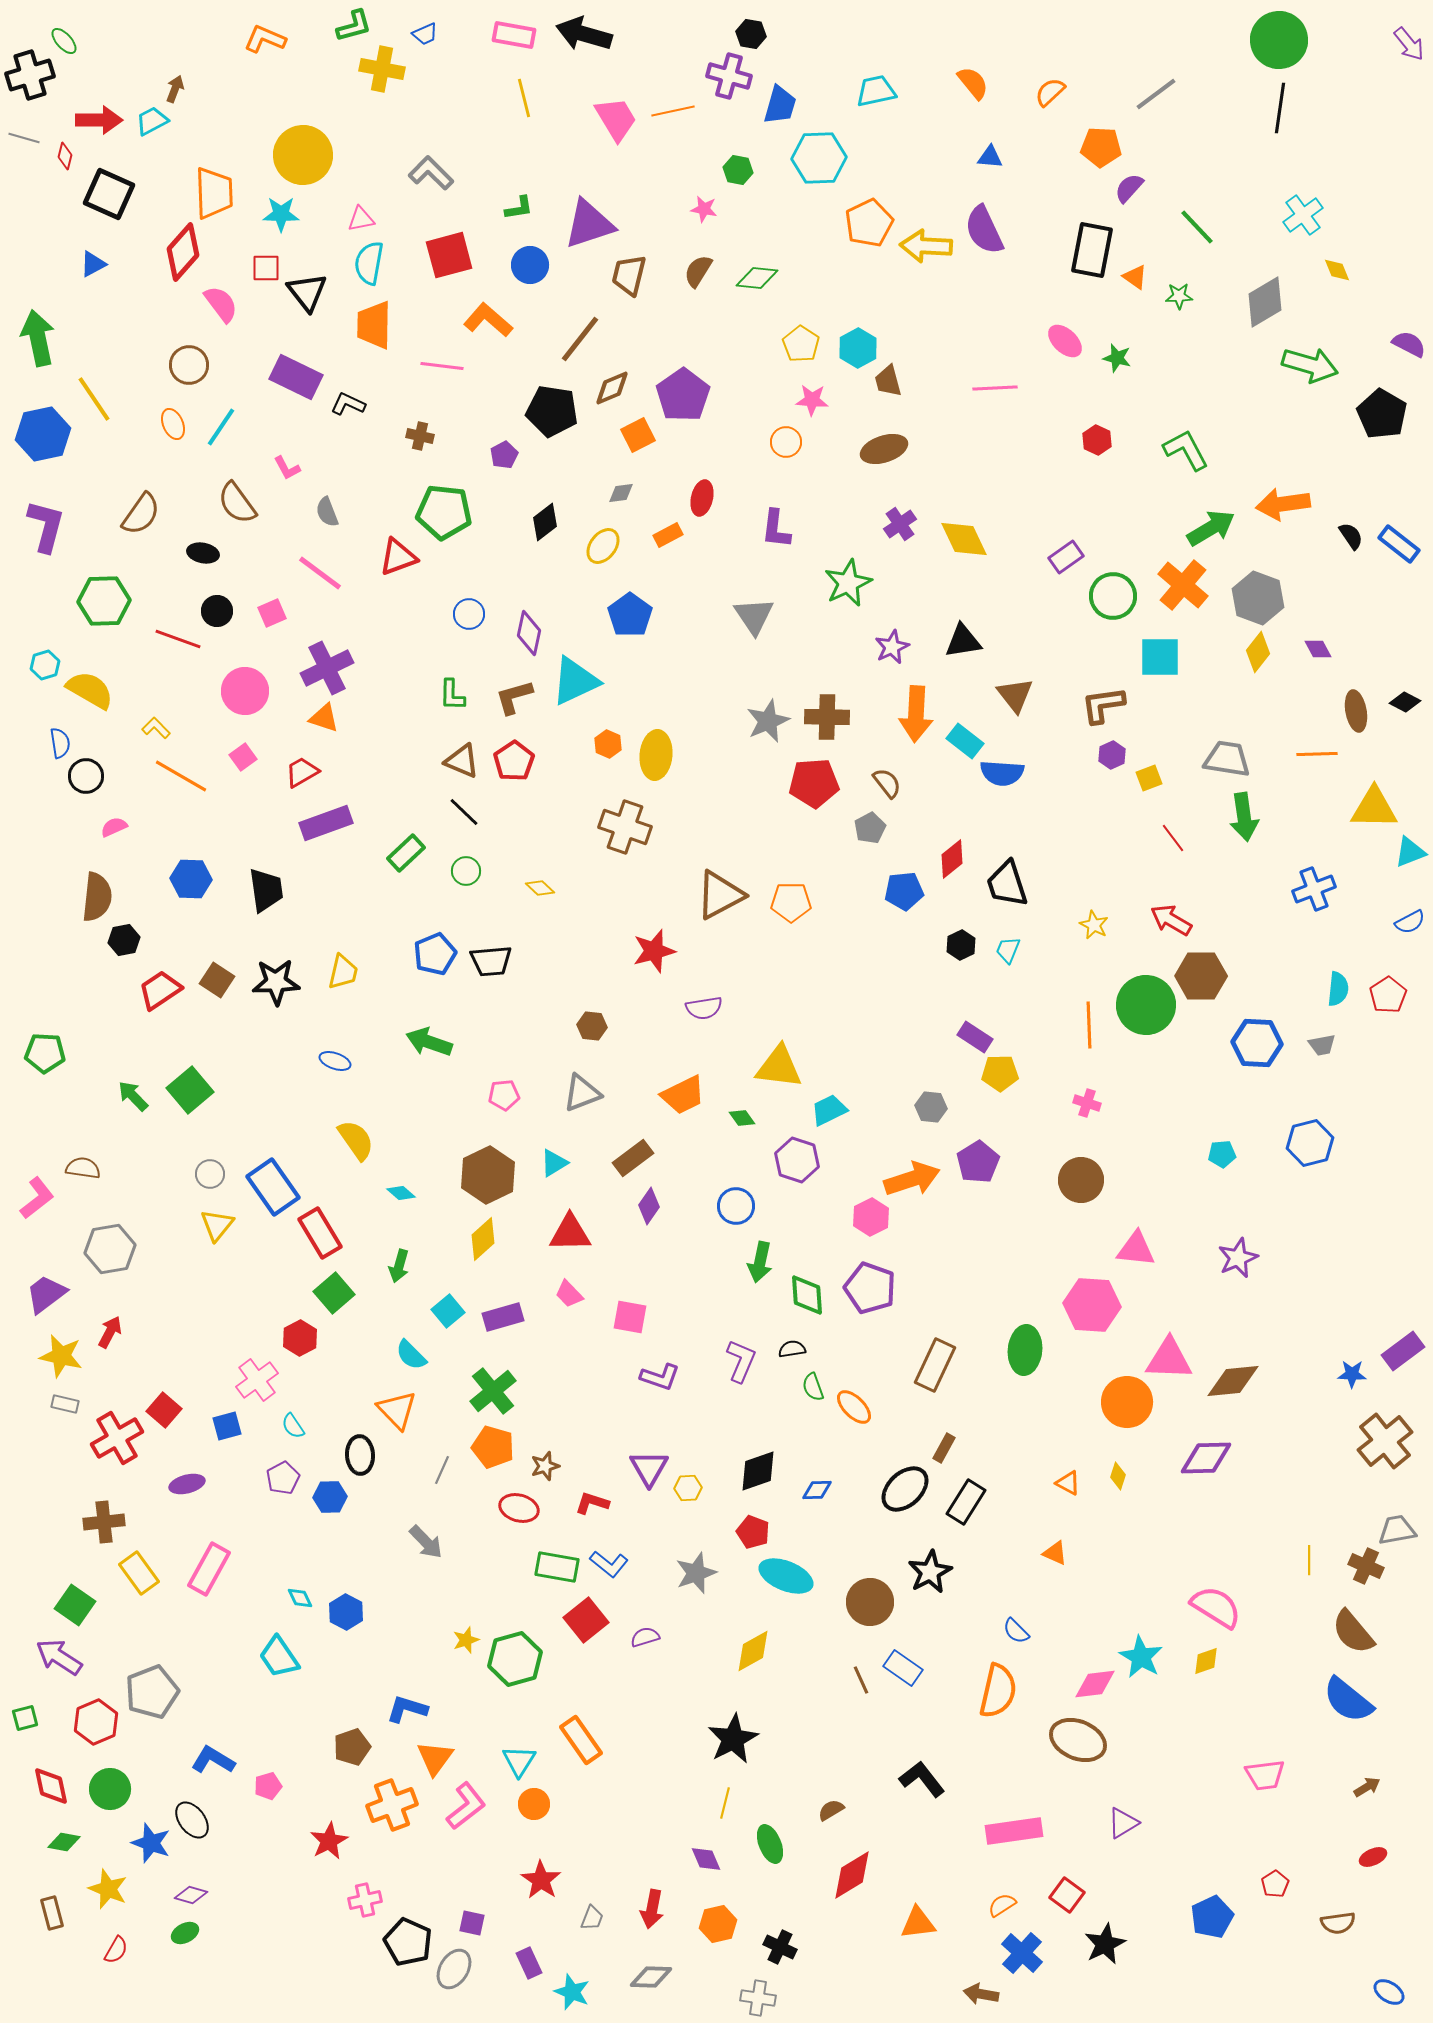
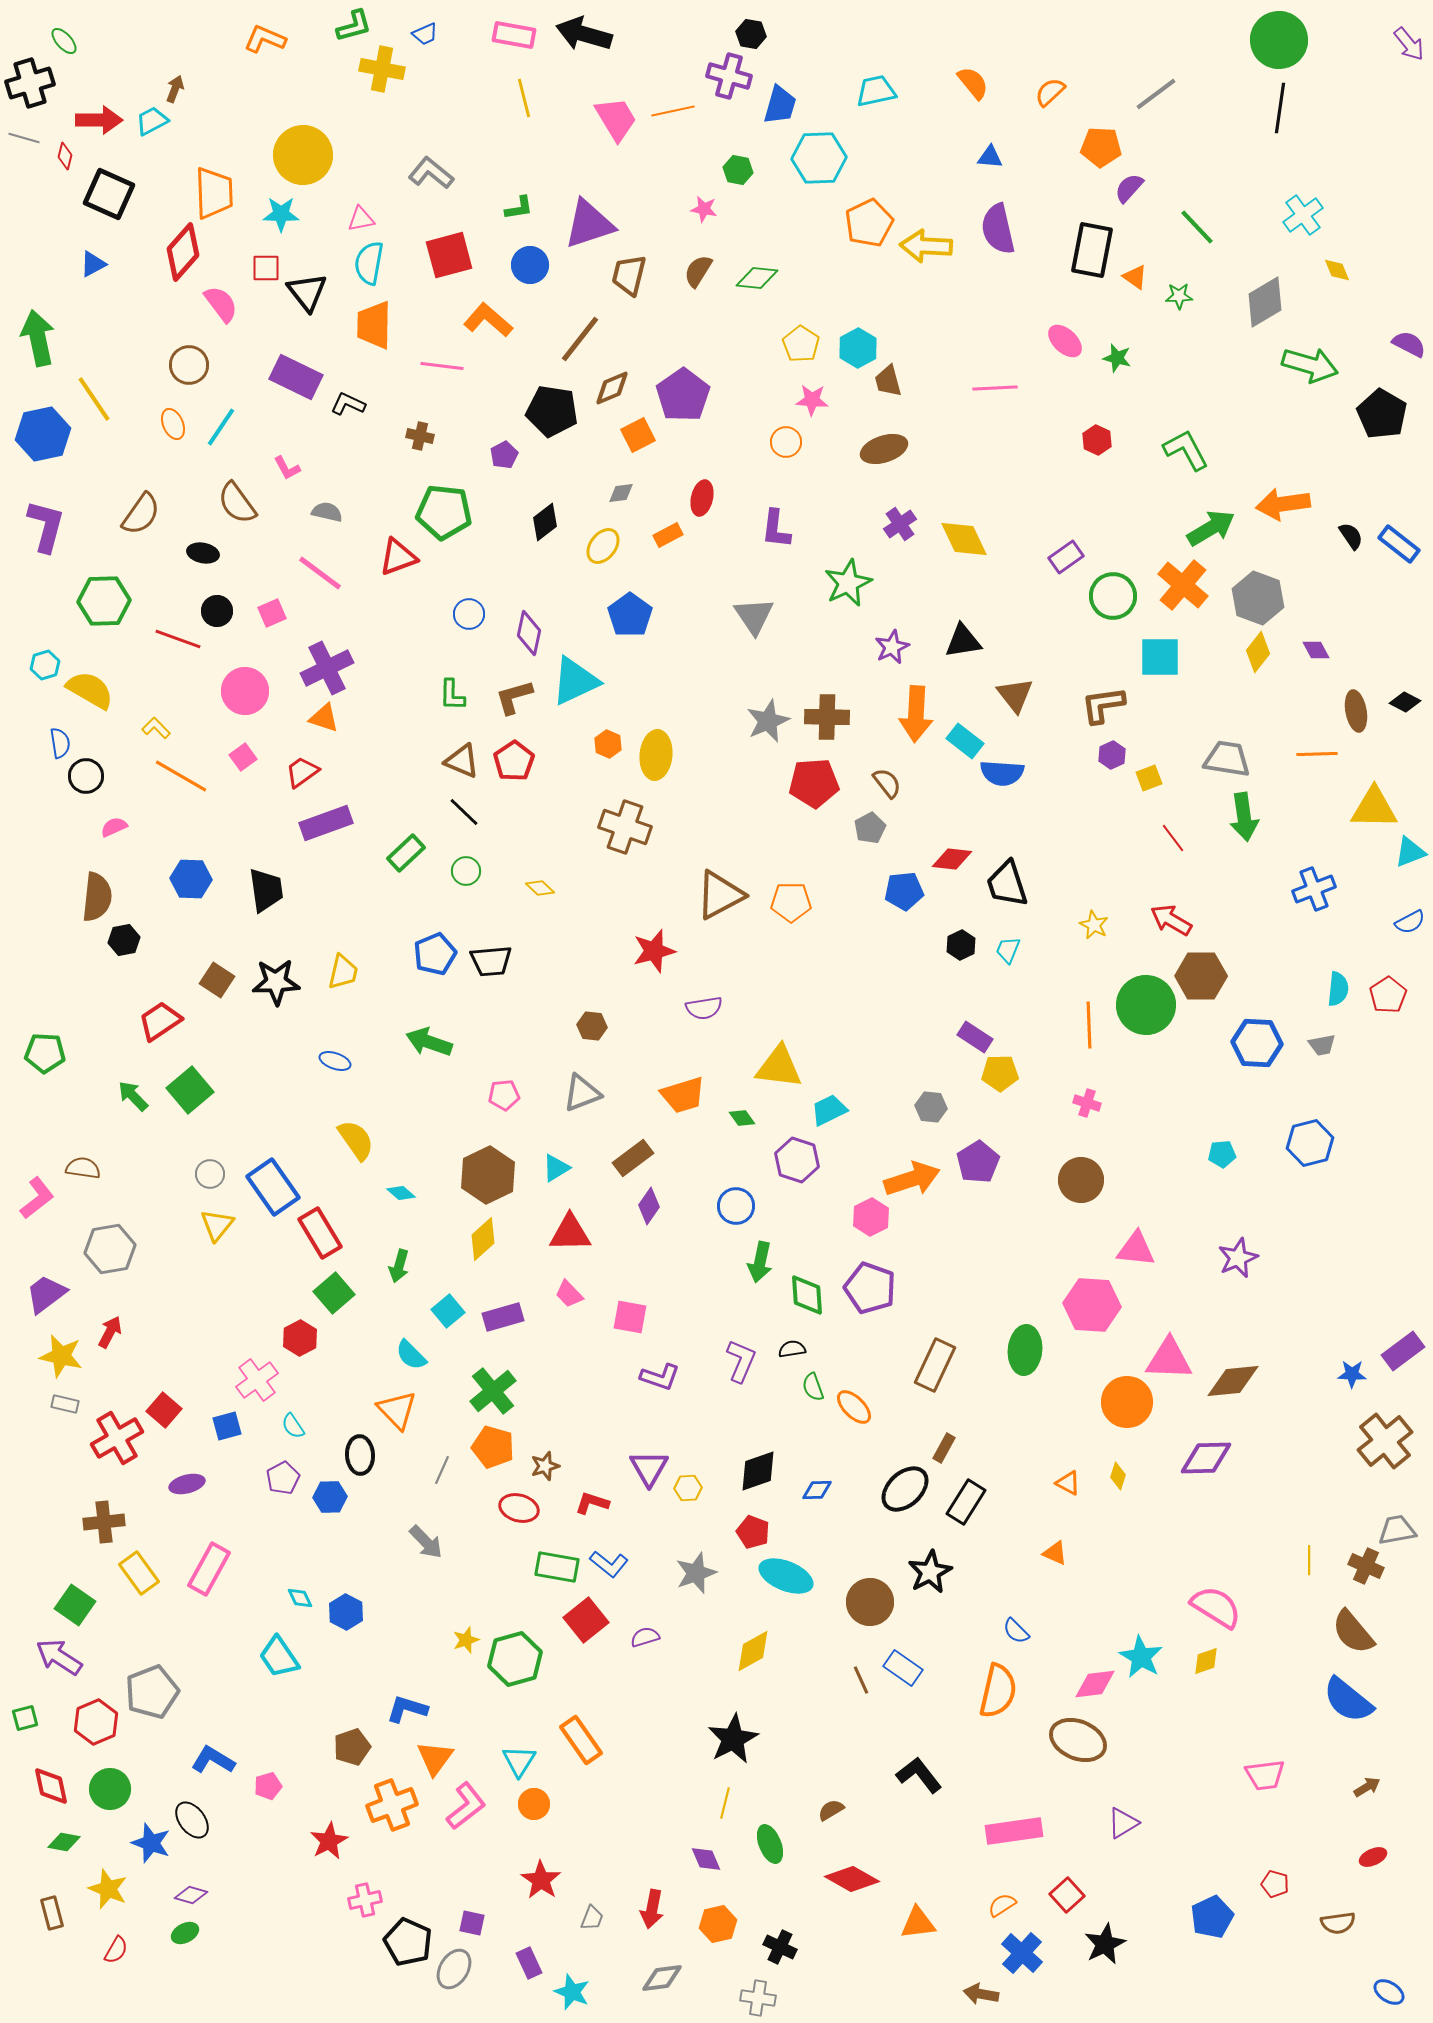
black cross at (30, 75): moved 8 px down
gray L-shape at (431, 173): rotated 6 degrees counterclockwise
purple semicircle at (984, 230): moved 14 px right, 1 px up; rotated 12 degrees clockwise
gray semicircle at (327, 512): rotated 124 degrees clockwise
purple diamond at (1318, 649): moved 2 px left, 1 px down
red trapezoid at (302, 772): rotated 6 degrees counterclockwise
red diamond at (952, 859): rotated 45 degrees clockwise
red trapezoid at (160, 990): moved 31 px down
orange trapezoid at (683, 1095): rotated 9 degrees clockwise
cyan triangle at (554, 1163): moved 2 px right, 5 px down
black L-shape at (922, 1779): moved 3 px left, 4 px up
red diamond at (852, 1875): moved 4 px down; rotated 60 degrees clockwise
red pentagon at (1275, 1884): rotated 24 degrees counterclockwise
red square at (1067, 1895): rotated 12 degrees clockwise
gray diamond at (651, 1977): moved 11 px right, 1 px down; rotated 9 degrees counterclockwise
